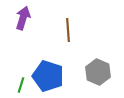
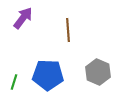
purple arrow: rotated 20 degrees clockwise
blue pentagon: moved 1 px up; rotated 16 degrees counterclockwise
green line: moved 7 px left, 3 px up
